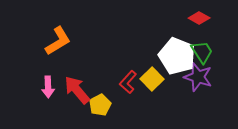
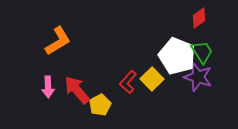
red diamond: rotated 65 degrees counterclockwise
